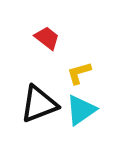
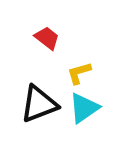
cyan triangle: moved 3 px right, 2 px up
